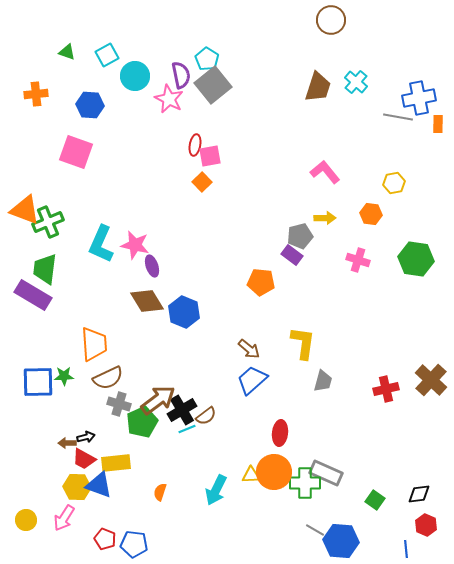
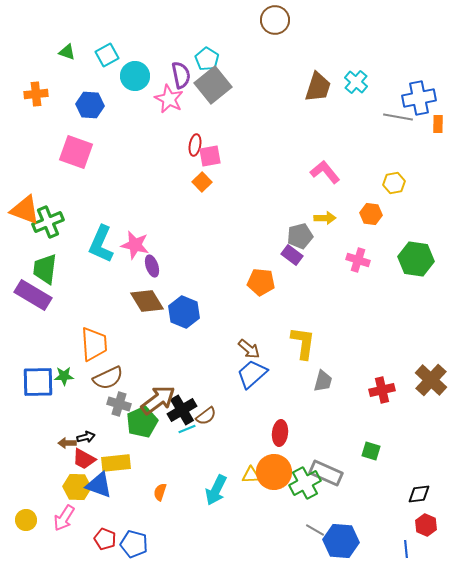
brown circle at (331, 20): moved 56 px left
blue trapezoid at (252, 380): moved 6 px up
red cross at (386, 389): moved 4 px left, 1 px down
green cross at (305, 483): rotated 28 degrees counterclockwise
green square at (375, 500): moved 4 px left, 49 px up; rotated 18 degrees counterclockwise
blue pentagon at (134, 544): rotated 8 degrees clockwise
